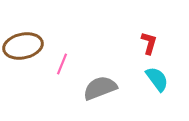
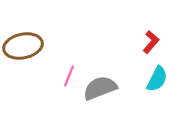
red L-shape: moved 2 px right, 1 px up; rotated 25 degrees clockwise
pink line: moved 7 px right, 12 px down
cyan semicircle: rotated 64 degrees clockwise
